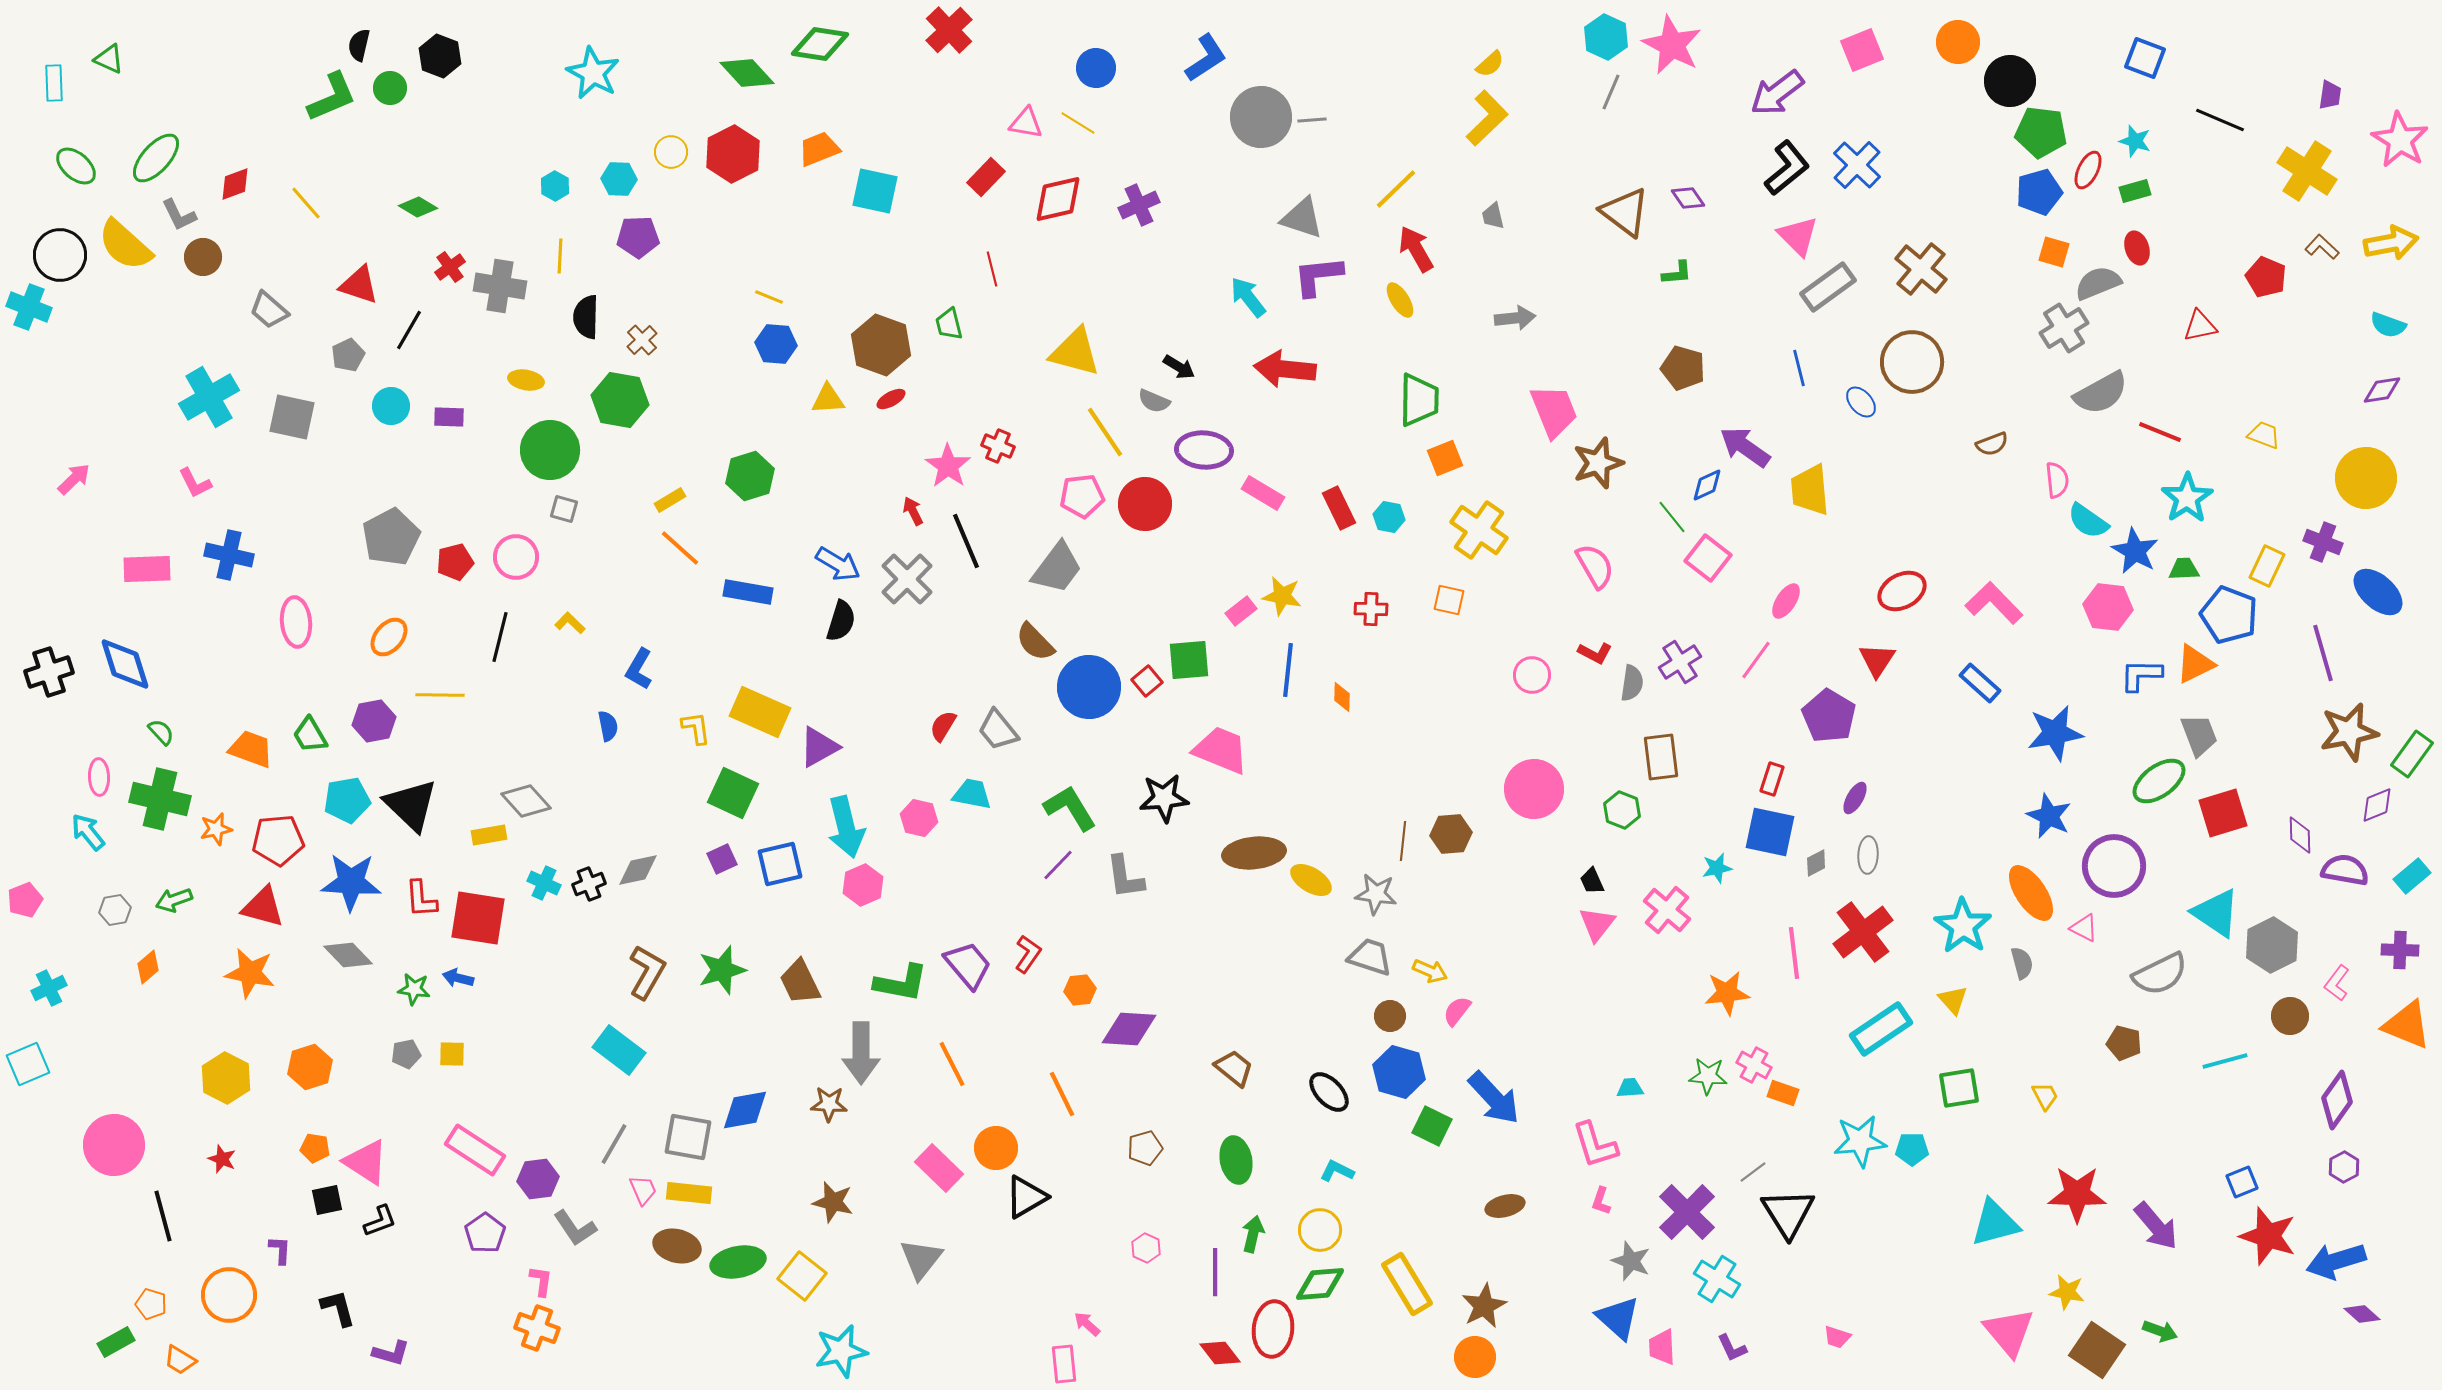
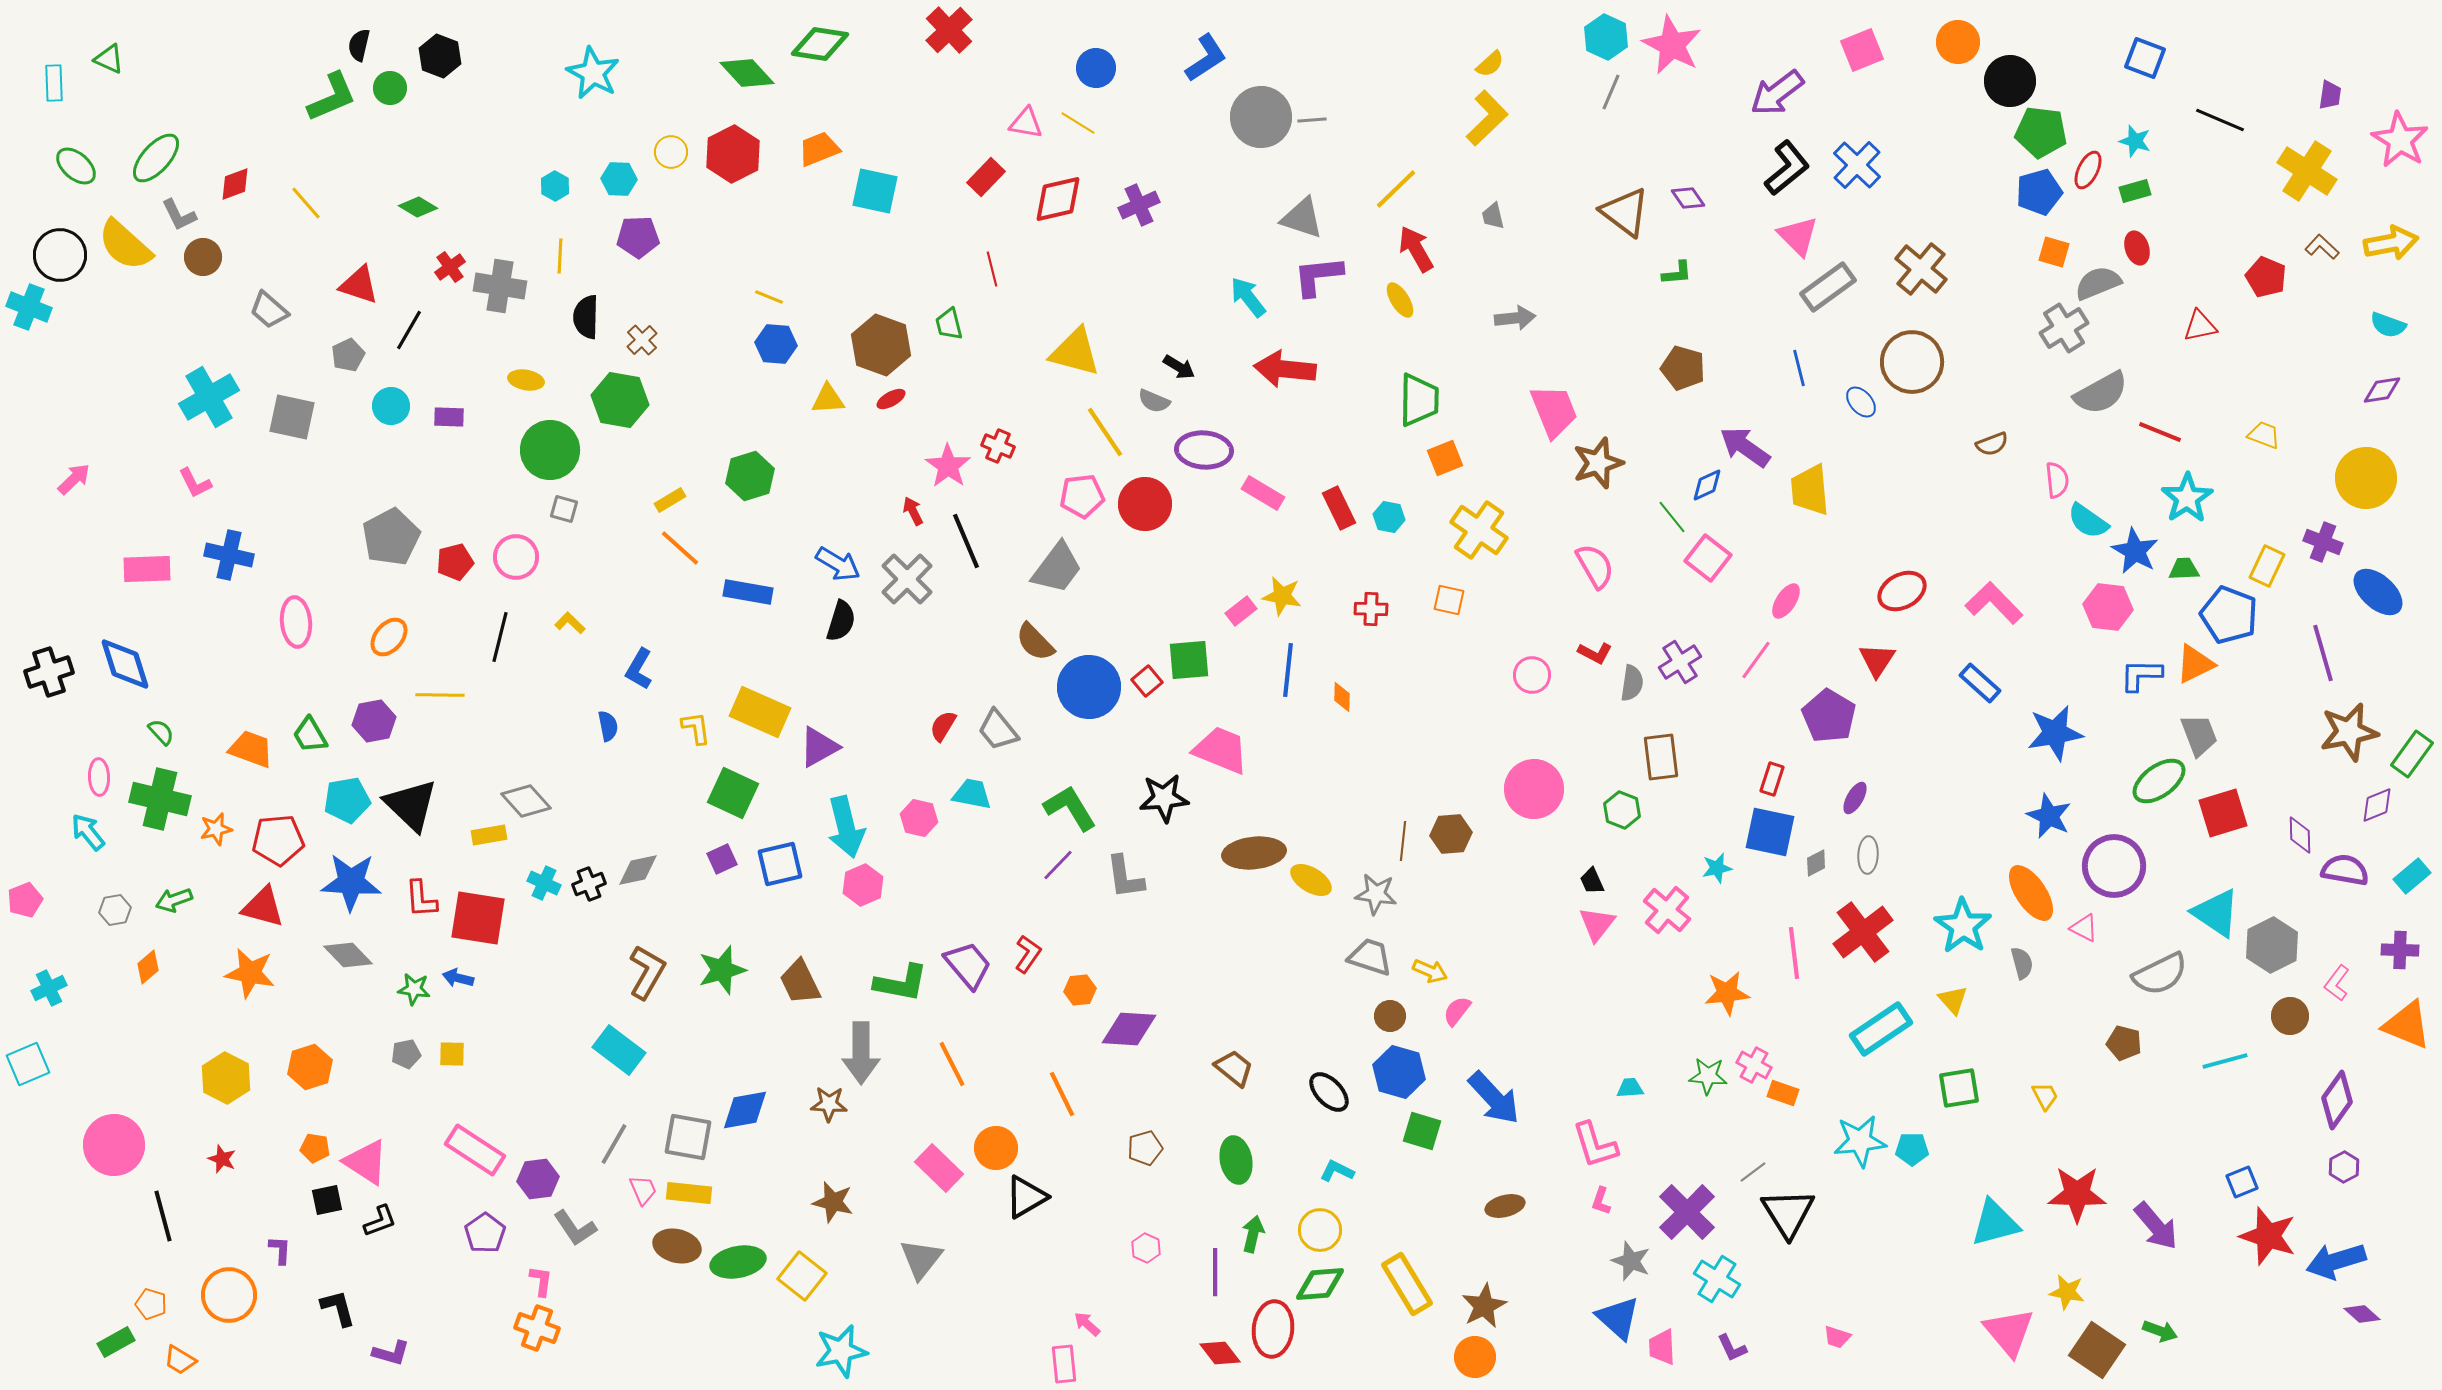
green square at (1432, 1126): moved 10 px left, 5 px down; rotated 9 degrees counterclockwise
